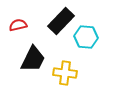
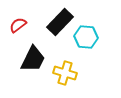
black rectangle: moved 1 px left, 1 px down
red semicircle: rotated 24 degrees counterclockwise
yellow cross: rotated 10 degrees clockwise
